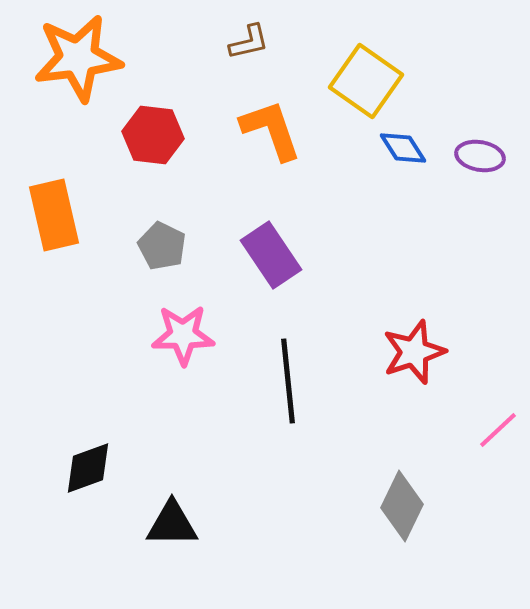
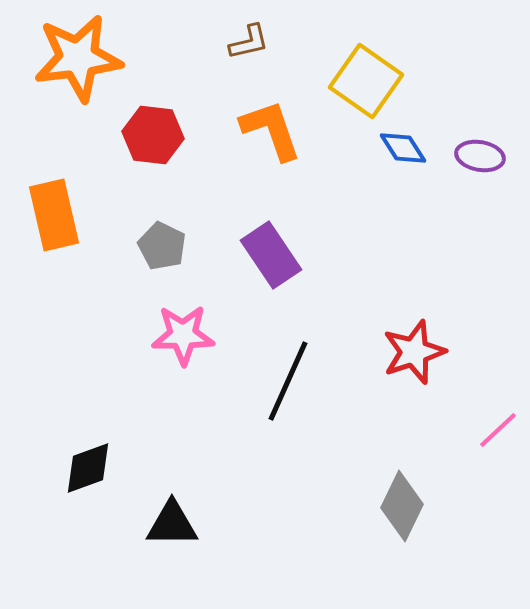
black line: rotated 30 degrees clockwise
